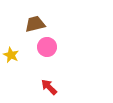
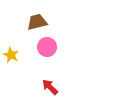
brown trapezoid: moved 2 px right, 2 px up
red arrow: moved 1 px right
